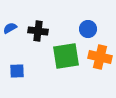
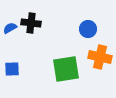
black cross: moved 7 px left, 8 px up
green square: moved 13 px down
blue square: moved 5 px left, 2 px up
